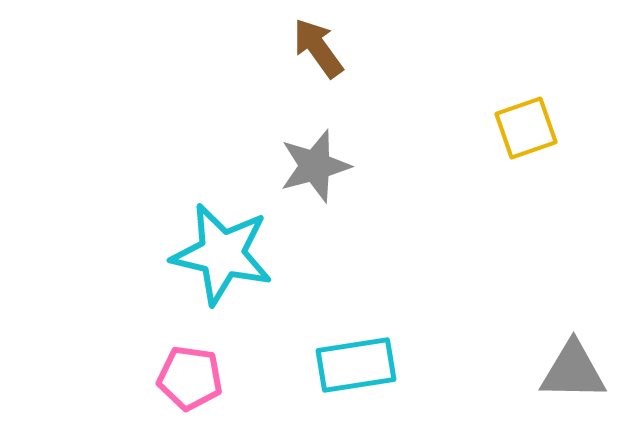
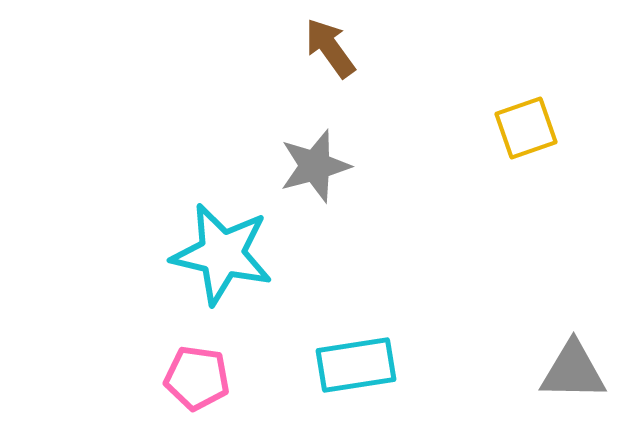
brown arrow: moved 12 px right
pink pentagon: moved 7 px right
